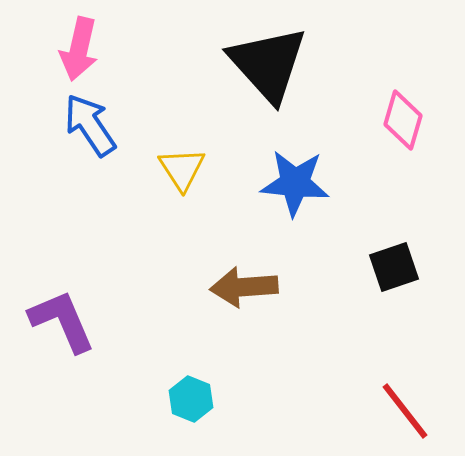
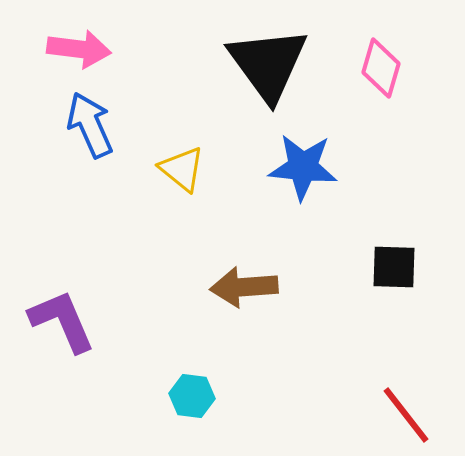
pink arrow: rotated 96 degrees counterclockwise
black triangle: rotated 6 degrees clockwise
pink diamond: moved 22 px left, 52 px up
blue arrow: rotated 10 degrees clockwise
yellow triangle: rotated 18 degrees counterclockwise
blue star: moved 8 px right, 16 px up
black square: rotated 21 degrees clockwise
cyan hexagon: moved 1 px right, 3 px up; rotated 15 degrees counterclockwise
red line: moved 1 px right, 4 px down
